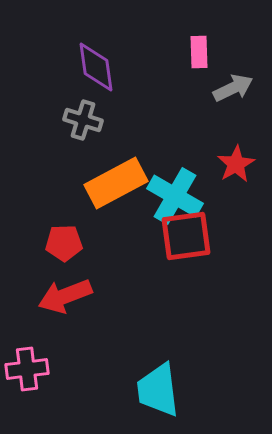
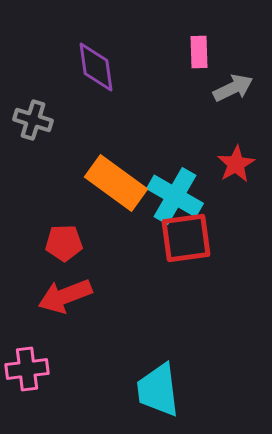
gray cross: moved 50 px left
orange rectangle: rotated 64 degrees clockwise
red square: moved 2 px down
